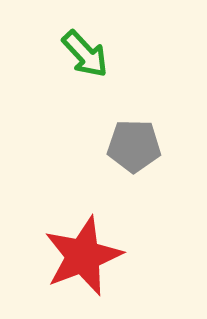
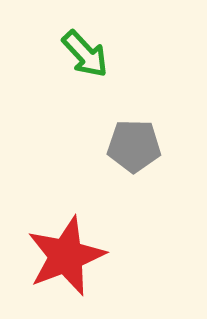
red star: moved 17 px left
